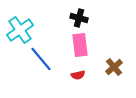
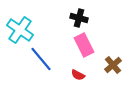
cyan cross: rotated 20 degrees counterclockwise
pink rectangle: moved 4 px right; rotated 20 degrees counterclockwise
brown cross: moved 1 px left, 2 px up
red semicircle: rotated 40 degrees clockwise
